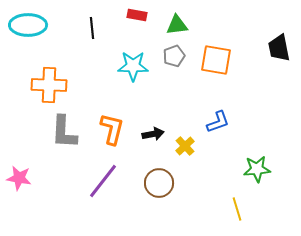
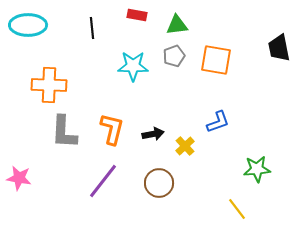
yellow line: rotated 20 degrees counterclockwise
